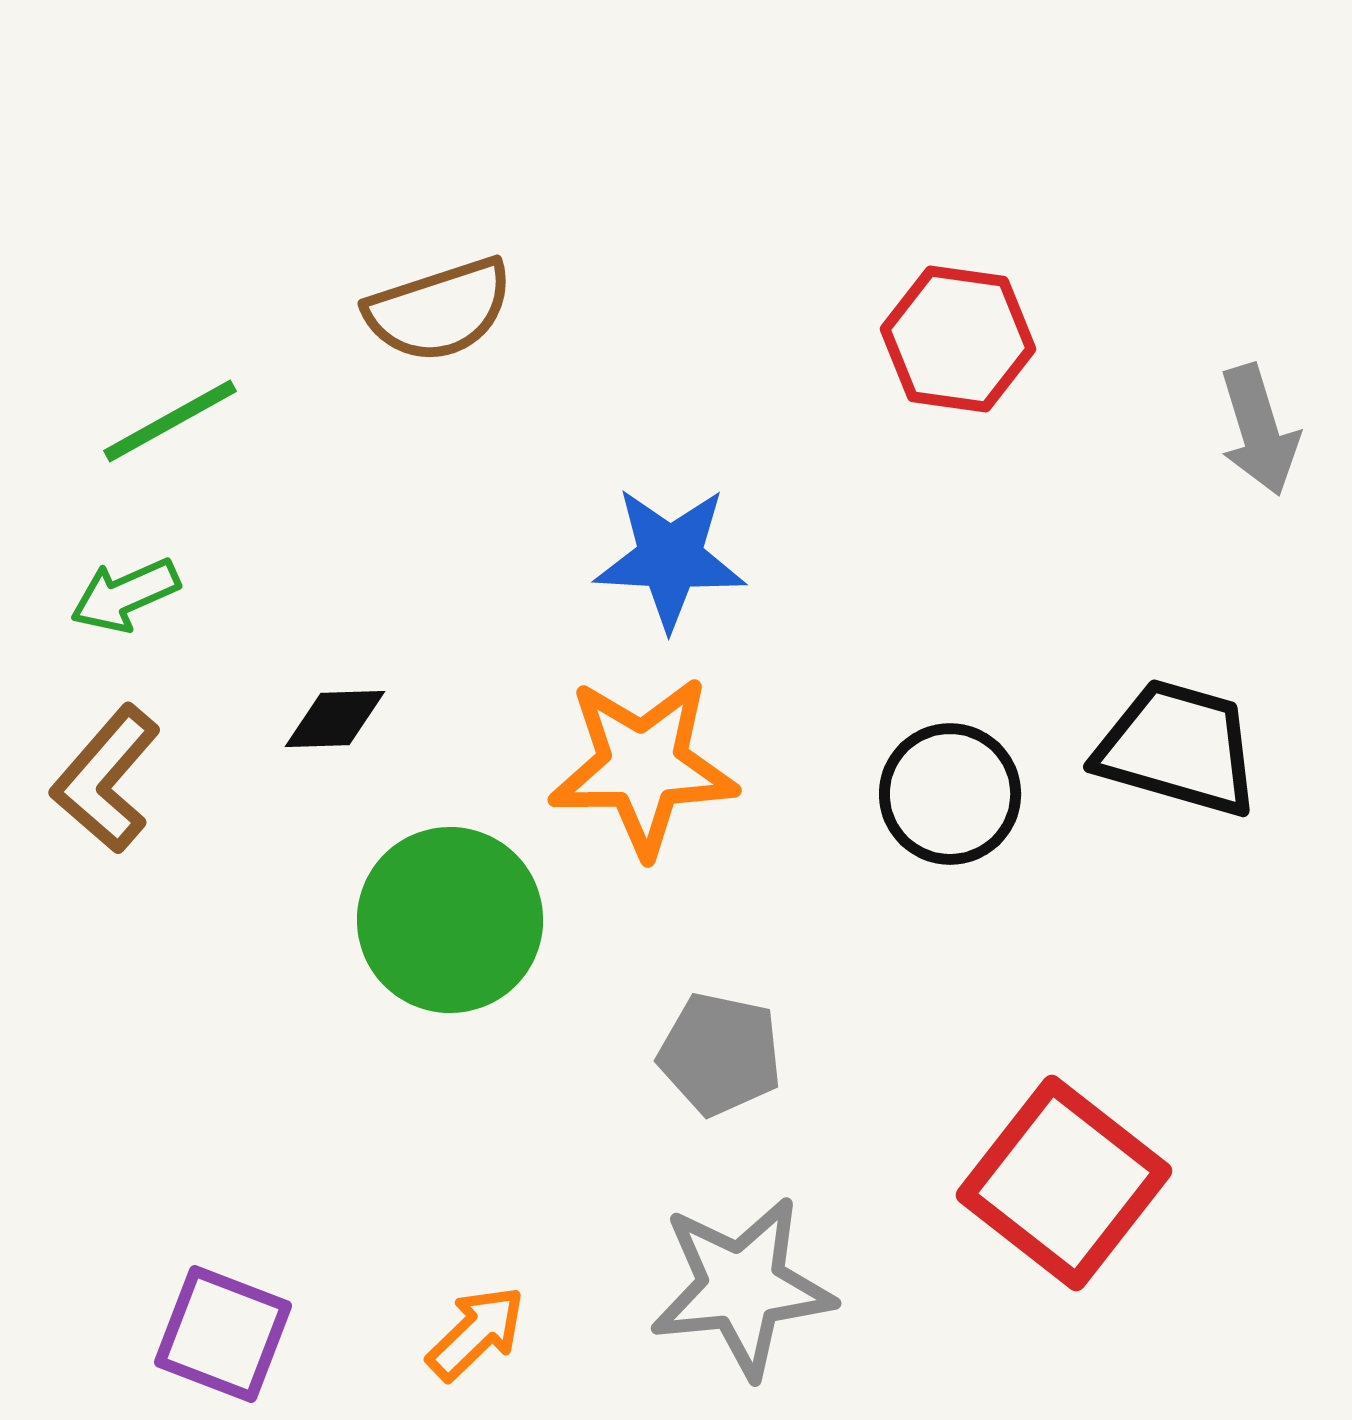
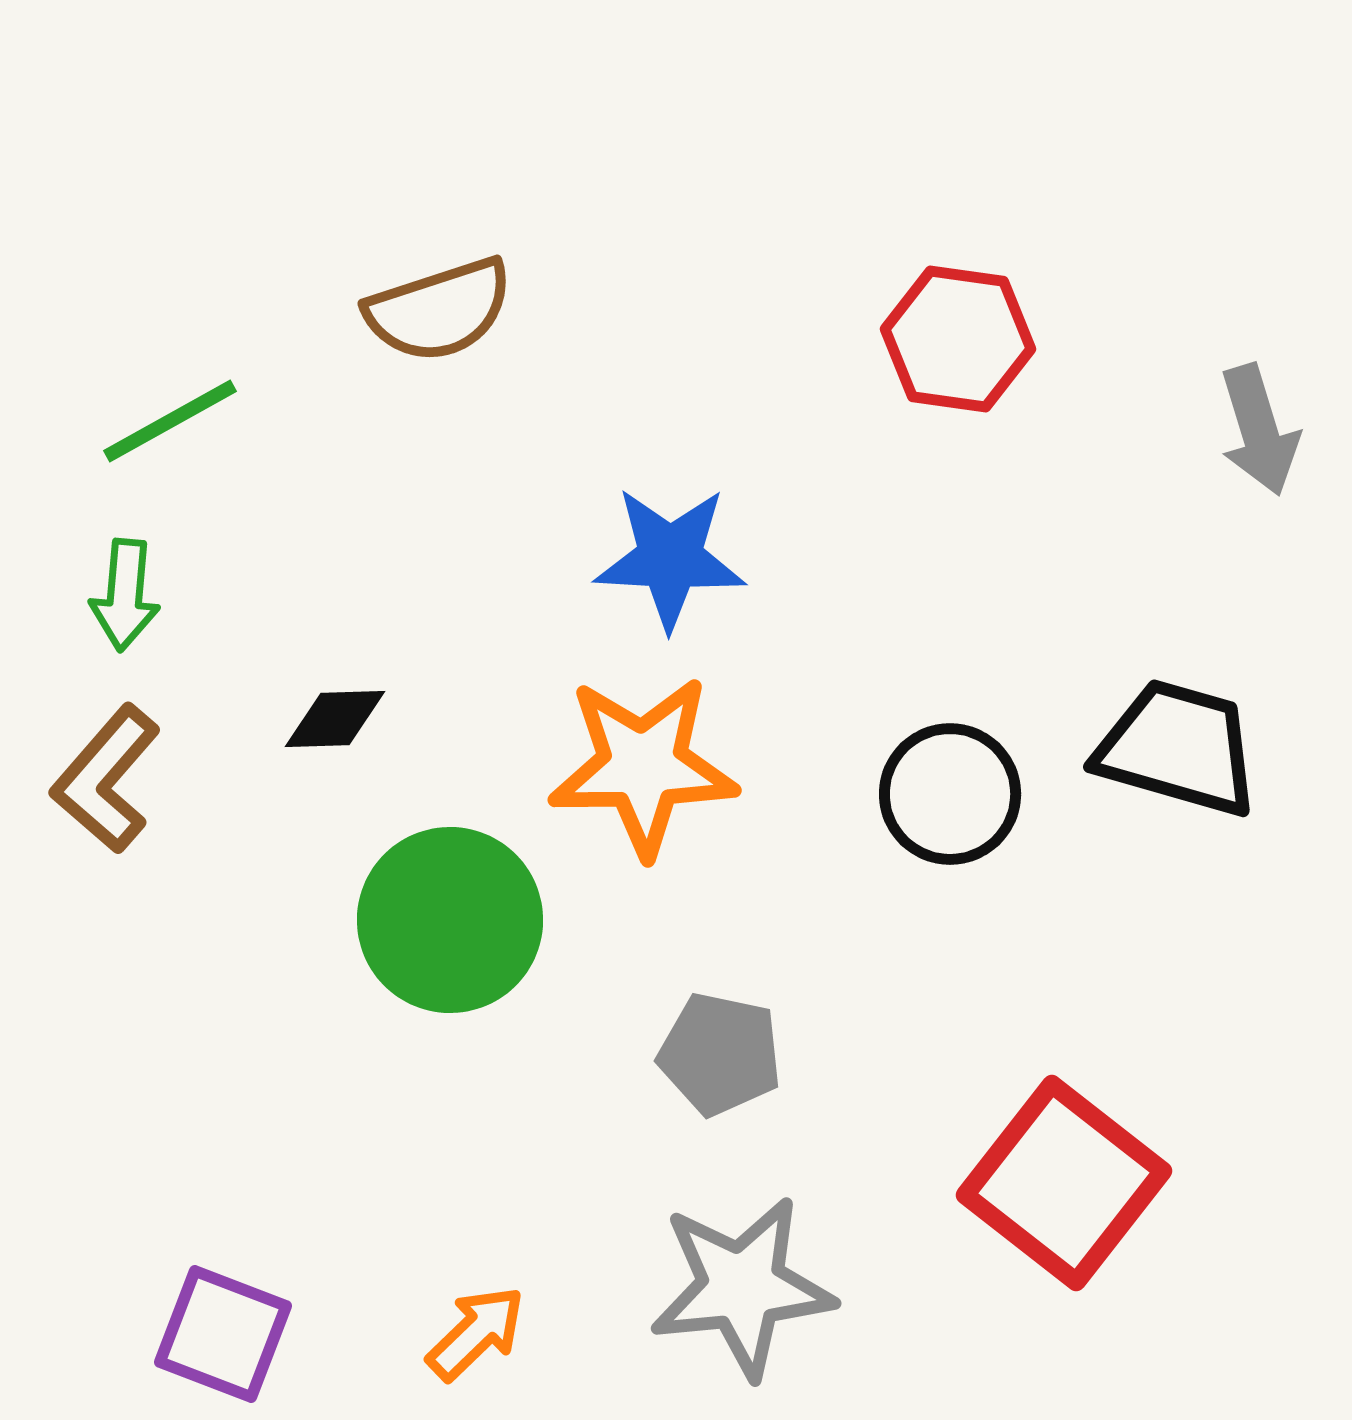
green arrow: rotated 61 degrees counterclockwise
